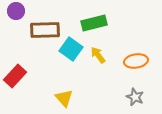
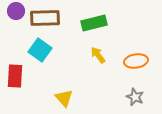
brown rectangle: moved 12 px up
cyan square: moved 31 px left, 1 px down
red rectangle: rotated 40 degrees counterclockwise
